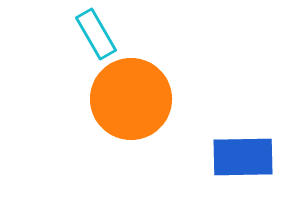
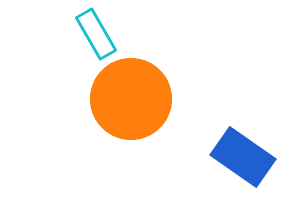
blue rectangle: rotated 36 degrees clockwise
